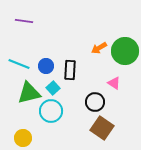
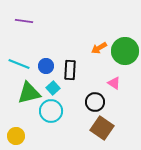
yellow circle: moved 7 px left, 2 px up
